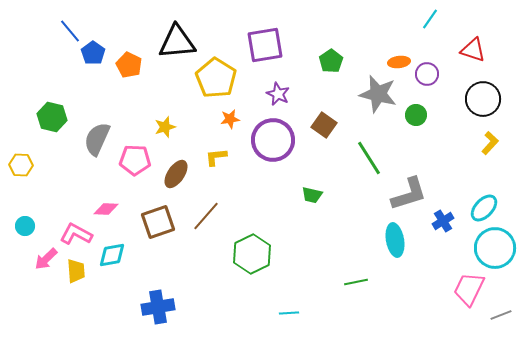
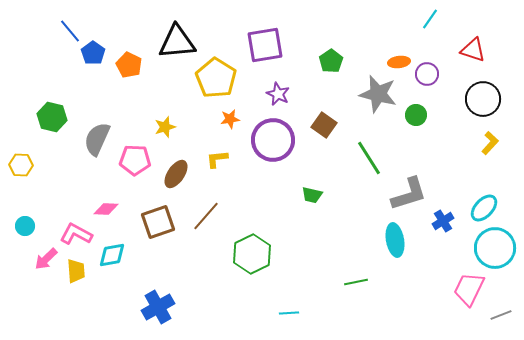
yellow L-shape at (216, 157): moved 1 px right, 2 px down
blue cross at (158, 307): rotated 20 degrees counterclockwise
